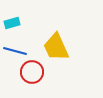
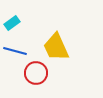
cyan rectangle: rotated 21 degrees counterclockwise
red circle: moved 4 px right, 1 px down
